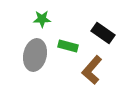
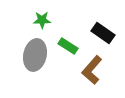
green star: moved 1 px down
green rectangle: rotated 18 degrees clockwise
